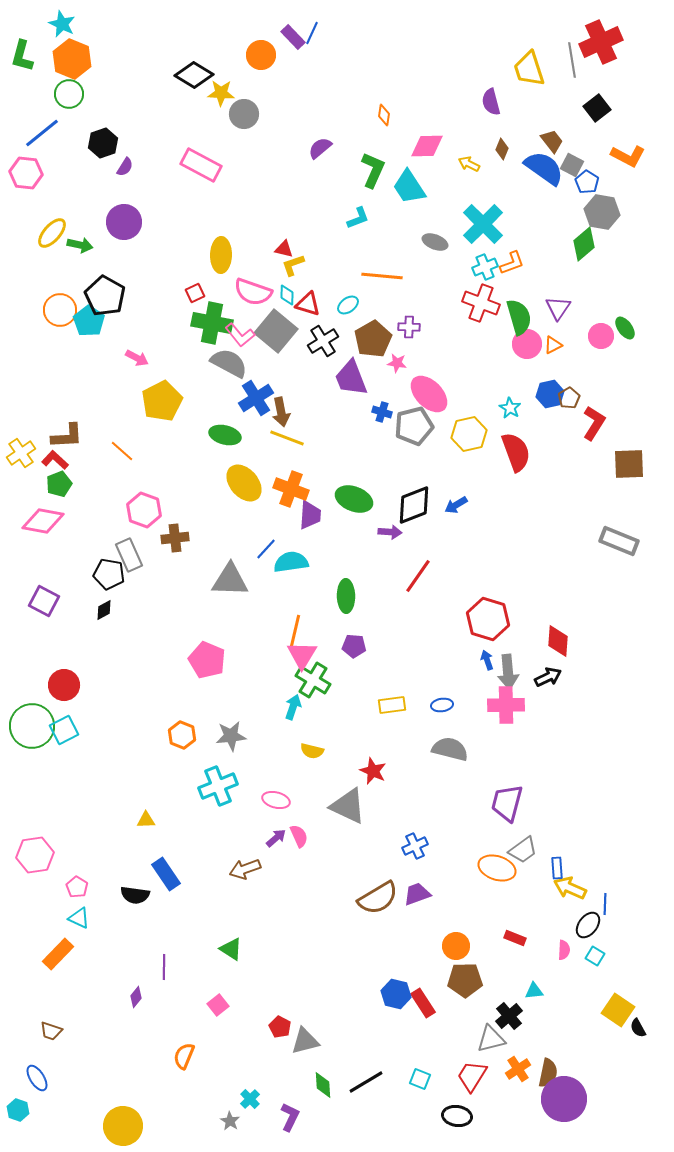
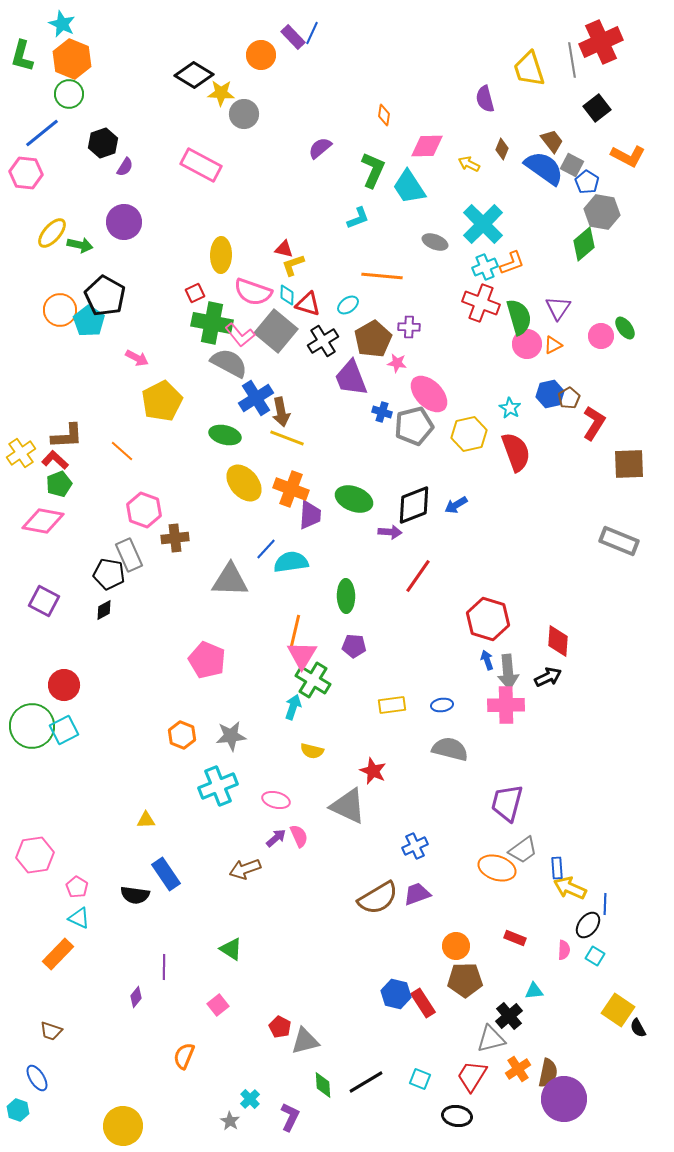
purple semicircle at (491, 102): moved 6 px left, 3 px up
